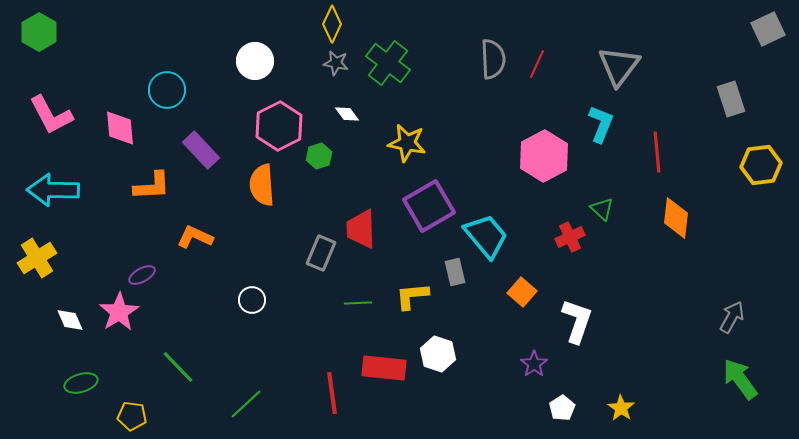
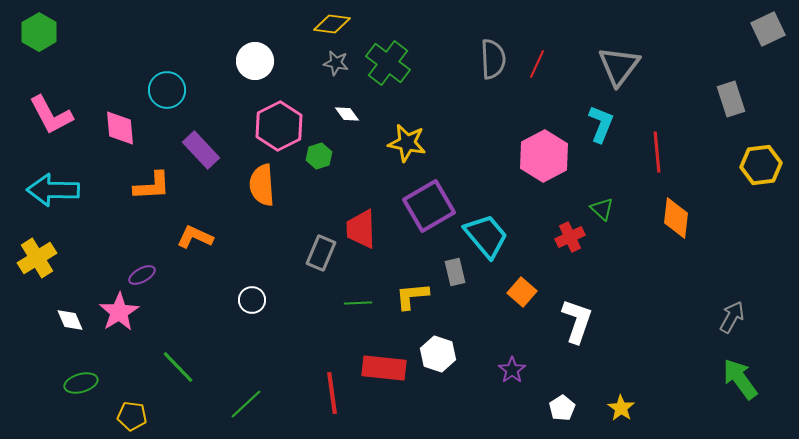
yellow diamond at (332, 24): rotated 72 degrees clockwise
purple star at (534, 364): moved 22 px left, 6 px down
